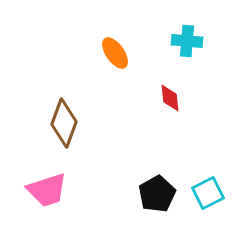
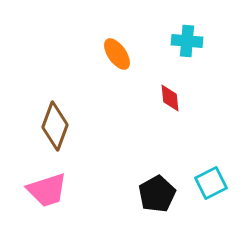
orange ellipse: moved 2 px right, 1 px down
brown diamond: moved 9 px left, 3 px down
cyan square: moved 3 px right, 10 px up
